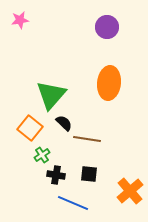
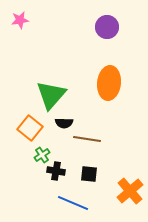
black semicircle: rotated 138 degrees clockwise
black cross: moved 4 px up
